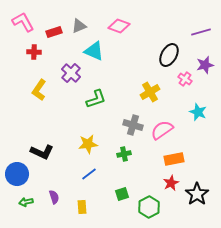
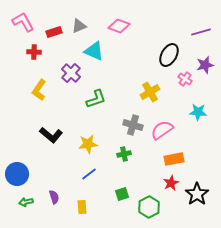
cyan star: rotated 18 degrees counterclockwise
black L-shape: moved 9 px right, 17 px up; rotated 15 degrees clockwise
